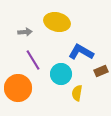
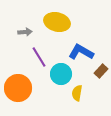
purple line: moved 6 px right, 3 px up
brown rectangle: rotated 24 degrees counterclockwise
